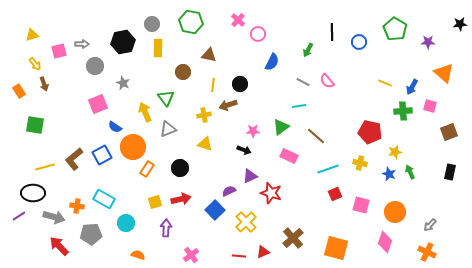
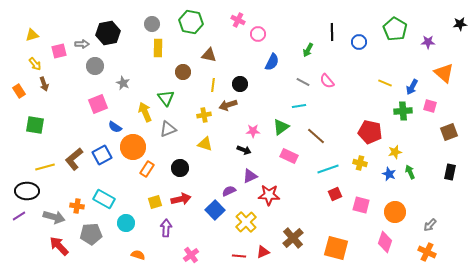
pink cross at (238, 20): rotated 16 degrees counterclockwise
black hexagon at (123, 42): moved 15 px left, 9 px up
black ellipse at (33, 193): moved 6 px left, 2 px up
red star at (271, 193): moved 2 px left, 2 px down; rotated 15 degrees counterclockwise
